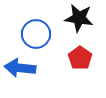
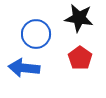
blue arrow: moved 4 px right
